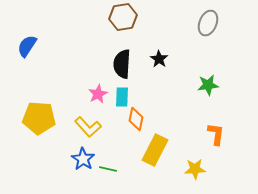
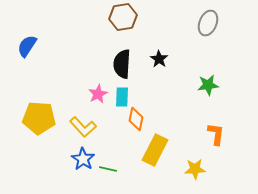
yellow L-shape: moved 5 px left
